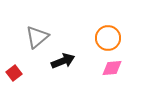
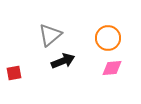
gray triangle: moved 13 px right, 2 px up
red square: rotated 28 degrees clockwise
